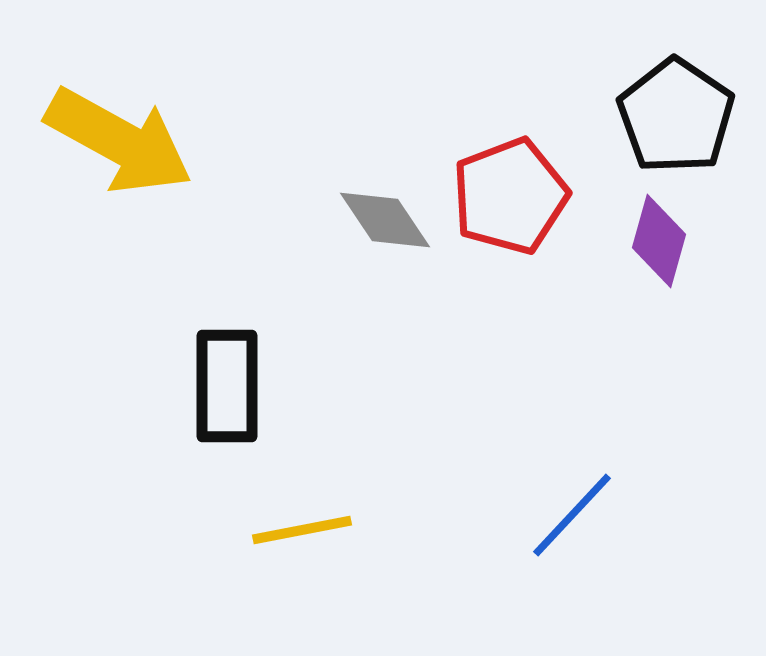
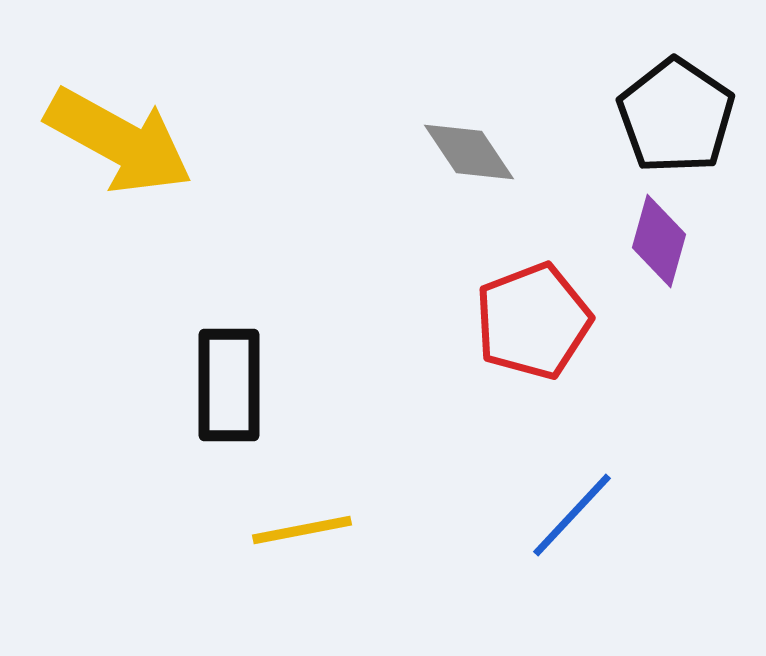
red pentagon: moved 23 px right, 125 px down
gray diamond: moved 84 px right, 68 px up
black rectangle: moved 2 px right, 1 px up
